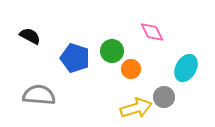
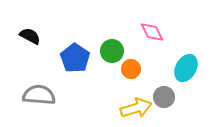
blue pentagon: rotated 16 degrees clockwise
